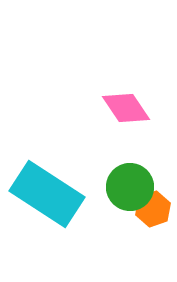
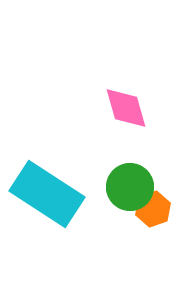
pink diamond: rotated 18 degrees clockwise
